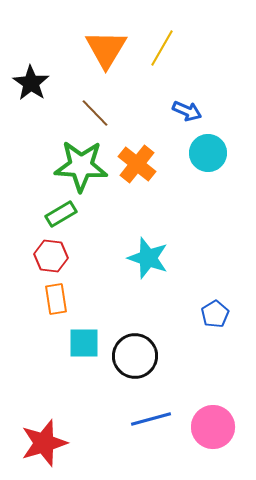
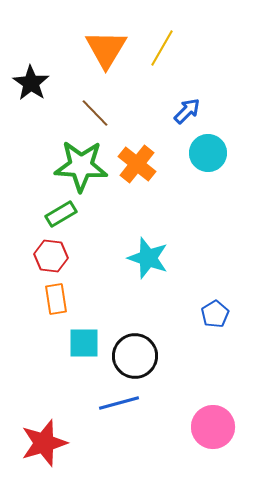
blue arrow: rotated 68 degrees counterclockwise
blue line: moved 32 px left, 16 px up
